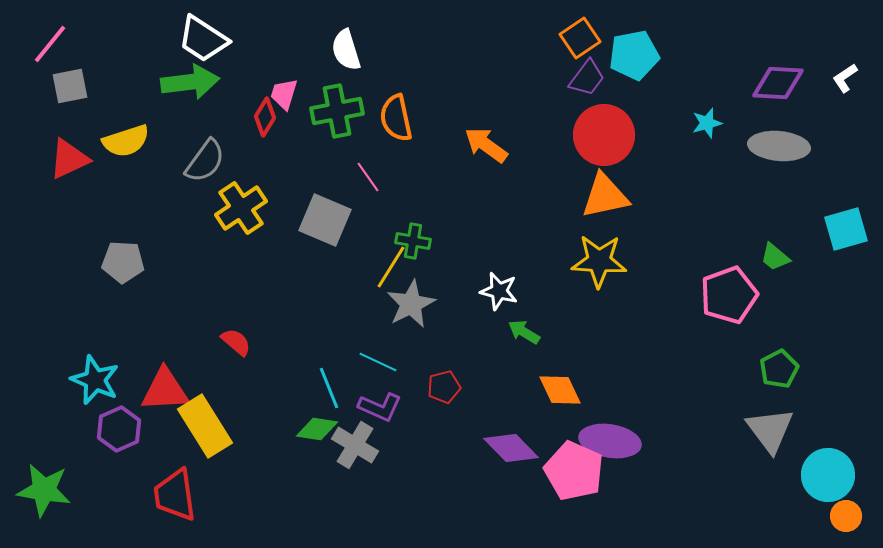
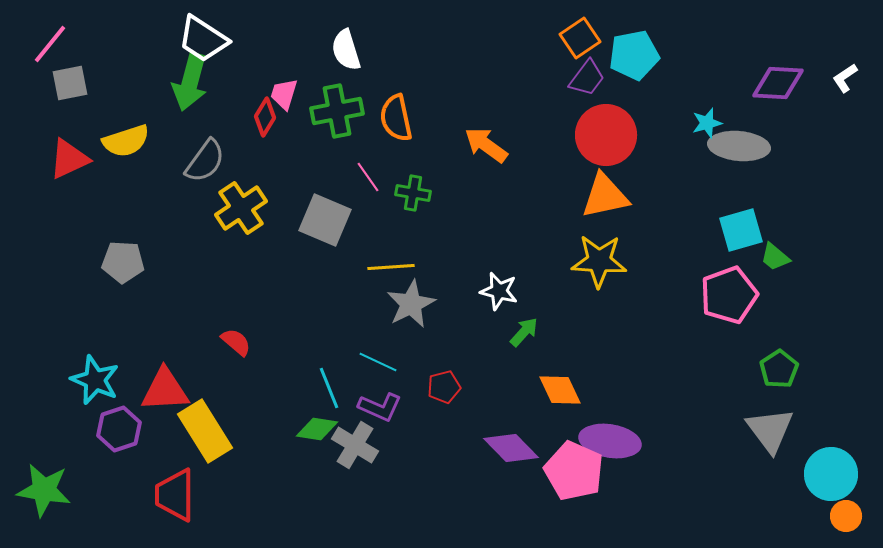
green arrow at (190, 82): rotated 112 degrees clockwise
gray square at (70, 86): moved 3 px up
red circle at (604, 135): moved 2 px right
gray ellipse at (779, 146): moved 40 px left
cyan square at (846, 229): moved 105 px left, 1 px down
green cross at (413, 241): moved 48 px up
yellow line at (391, 267): rotated 54 degrees clockwise
green arrow at (524, 332): rotated 100 degrees clockwise
green pentagon at (779, 369): rotated 6 degrees counterclockwise
yellow rectangle at (205, 426): moved 5 px down
purple hexagon at (119, 429): rotated 6 degrees clockwise
cyan circle at (828, 475): moved 3 px right, 1 px up
red trapezoid at (175, 495): rotated 8 degrees clockwise
